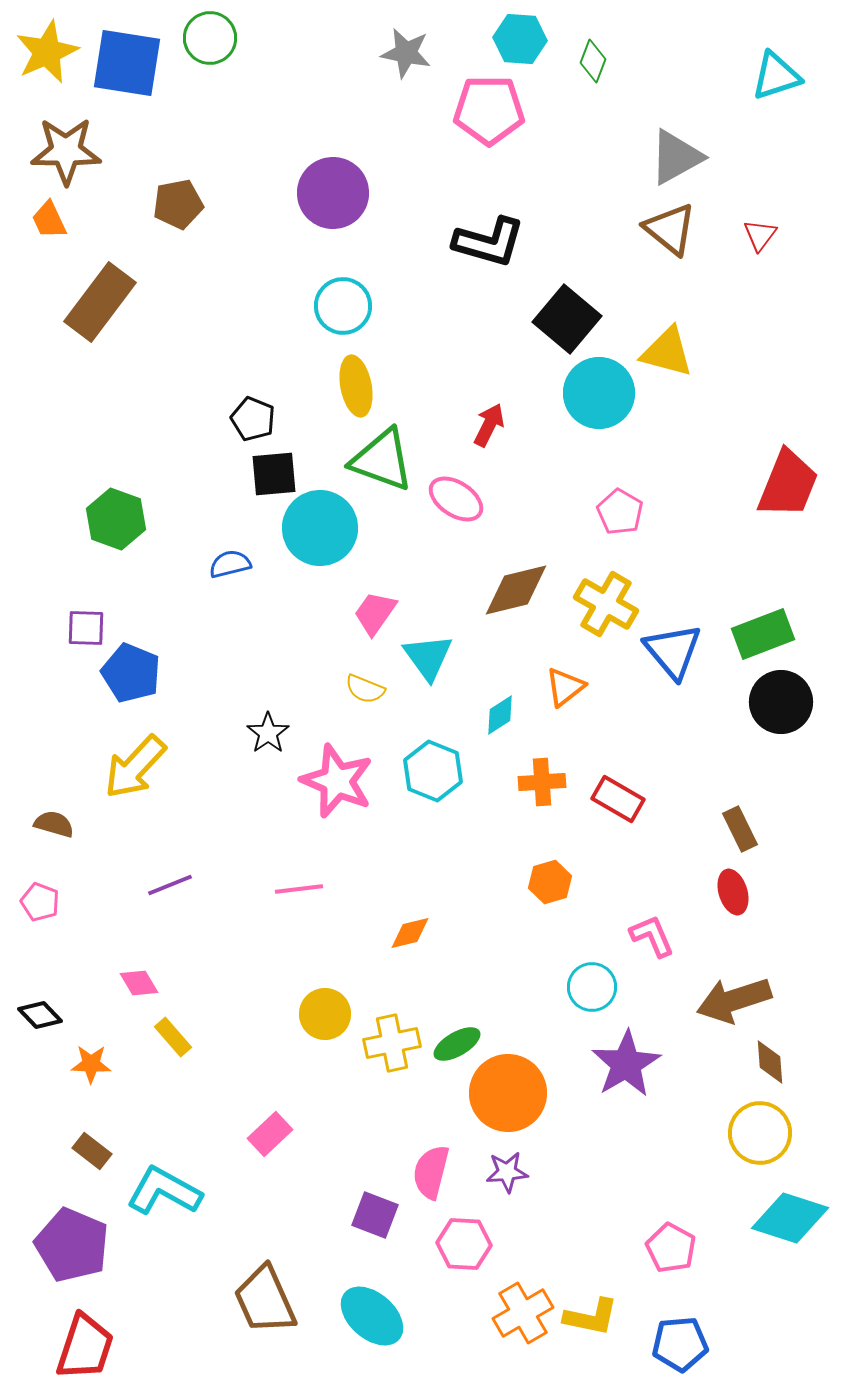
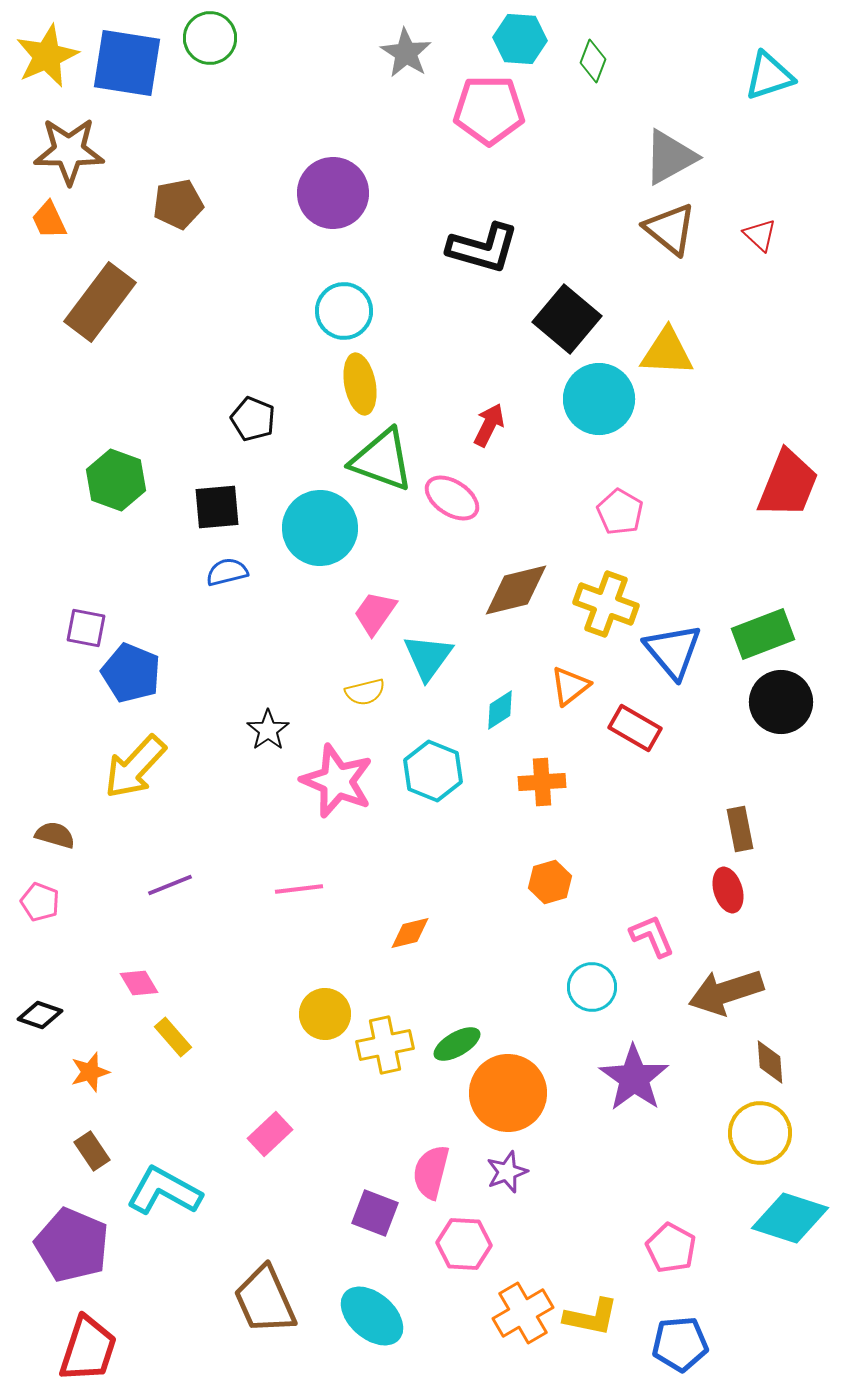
yellow star at (47, 52): moved 4 px down
gray star at (406, 53): rotated 21 degrees clockwise
cyan triangle at (776, 76): moved 7 px left
brown star at (66, 151): moved 3 px right
gray triangle at (676, 157): moved 6 px left
red triangle at (760, 235): rotated 24 degrees counterclockwise
black L-shape at (489, 242): moved 6 px left, 6 px down
cyan circle at (343, 306): moved 1 px right, 5 px down
yellow triangle at (667, 352): rotated 12 degrees counterclockwise
yellow ellipse at (356, 386): moved 4 px right, 2 px up
cyan circle at (599, 393): moved 6 px down
black square at (274, 474): moved 57 px left, 33 px down
pink ellipse at (456, 499): moved 4 px left, 1 px up
green hexagon at (116, 519): moved 39 px up
blue semicircle at (230, 564): moved 3 px left, 8 px down
yellow cross at (606, 604): rotated 10 degrees counterclockwise
purple square at (86, 628): rotated 9 degrees clockwise
cyan triangle at (428, 657): rotated 12 degrees clockwise
orange triangle at (565, 687): moved 5 px right, 1 px up
yellow semicircle at (365, 689): moved 3 px down; rotated 36 degrees counterclockwise
cyan diamond at (500, 715): moved 5 px up
black star at (268, 733): moved 3 px up
red rectangle at (618, 799): moved 17 px right, 71 px up
brown semicircle at (54, 824): moved 1 px right, 11 px down
brown rectangle at (740, 829): rotated 15 degrees clockwise
red ellipse at (733, 892): moved 5 px left, 2 px up
brown arrow at (734, 1000): moved 8 px left, 8 px up
black diamond at (40, 1015): rotated 27 degrees counterclockwise
yellow cross at (392, 1043): moved 7 px left, 2 px down
orange star at (91, 1064): moved 1 px left, 8 px down; rotated 18 degrees counterclockwise
purple star at (626, 1064): moved 8 px right, 14 px down; rotated 6 degrees counterclockwise
brown rectangle at (92, 1151): rotated 18 degrees clockwise
purple star at (507, 1172): rotated 15 degrees counterclockwise
purple square at (375, 1215): moved 2 px up
red trapezoid at (85, 1347): moved 3 px right, 2 px down
